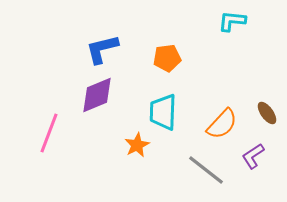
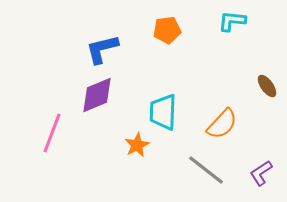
orange pentagon: moved 28 px up
brown ellipse: moved 27 px up
pink line: moved 3 px right
purple L-shape: moved 8 px right, 17 px down
